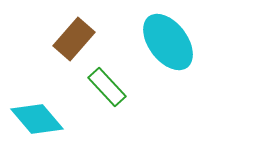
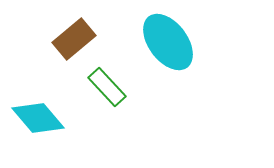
brown rectangle: rotated 9 degrees clockwise
cyan diamond: moved 1 px right, 1 px up
